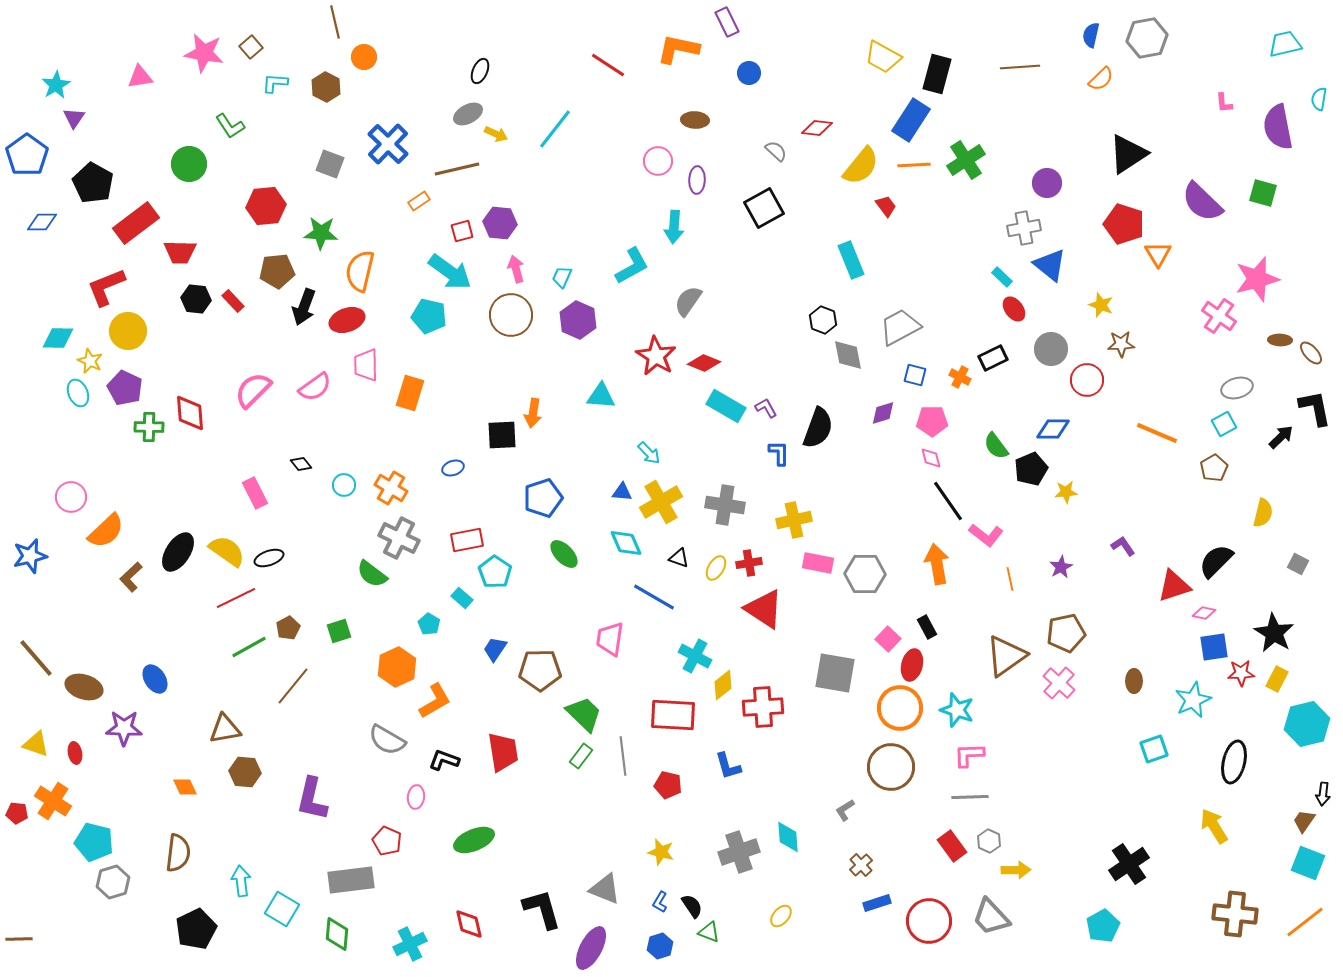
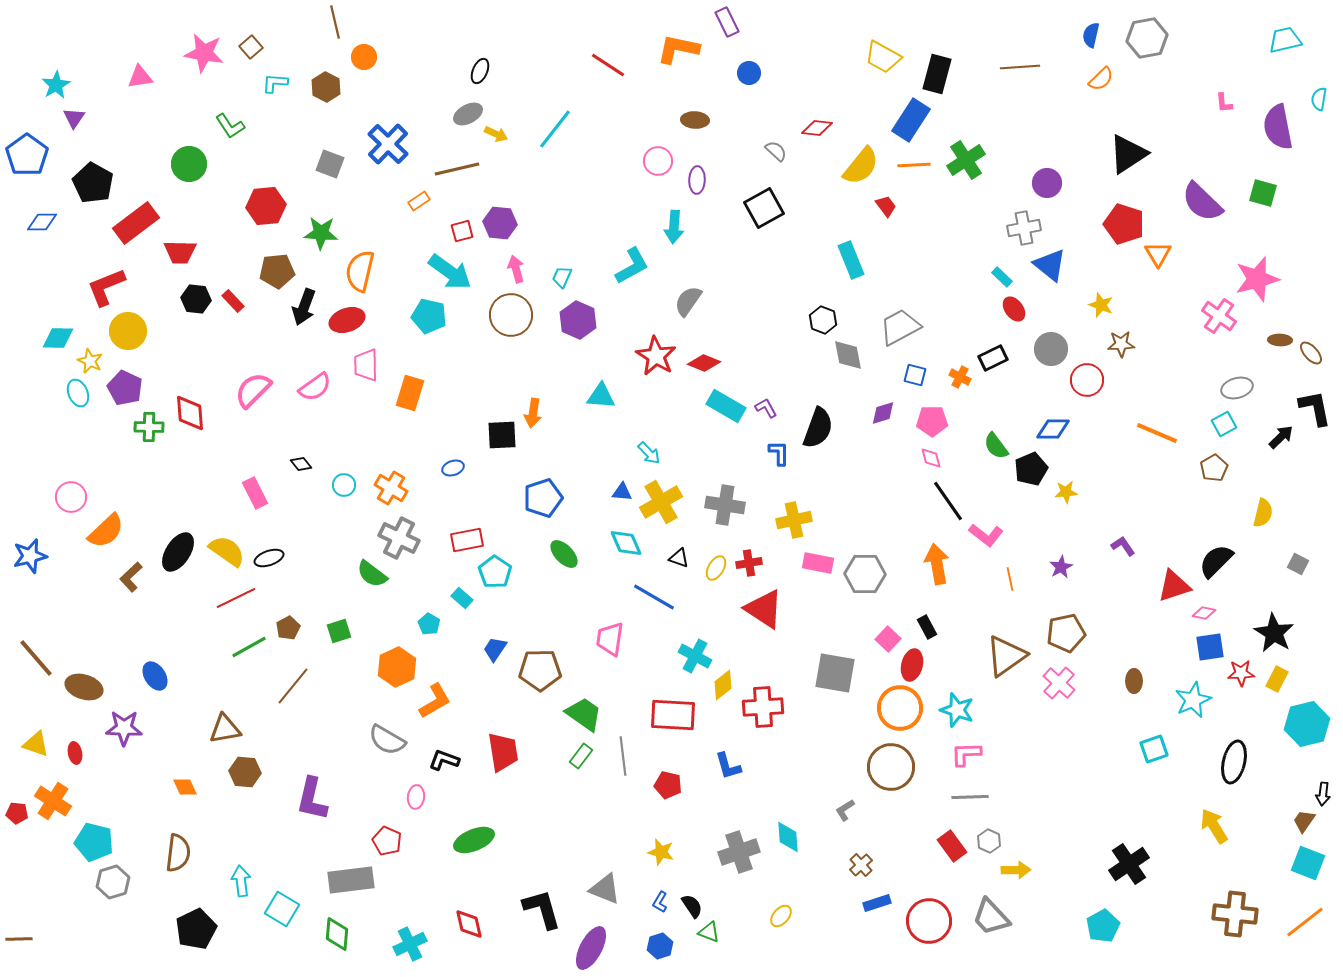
cyan trapezoid at (1285, 44): moved 4 px up
blue square at (1214, 647): moved 4 px left
blue ellipse at (155, 679): moved 3 px up
green trapezoid at (584, 714): rotated 9 degrees counterclockwise
pink L-shape at (969, 755): moved 3 px left, 1 px up
